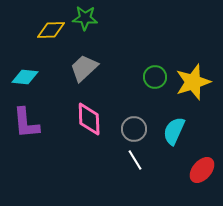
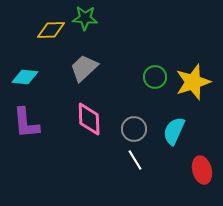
red ellipse: rotated 56 degrees counterclockwise
